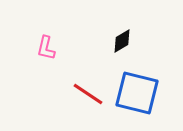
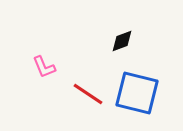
black diamond: rotated 10 degrees clockwise
pink L-shape: moved 2 px left, 19 px down; rotated 35 degrees counterclockwise
